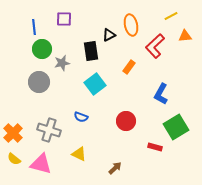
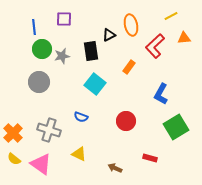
orange triangle: moved 1 px left, 2 px down
gray star: moved 7 px up
cyan square: rotated 15 degrees counterclockwise
red rectangle: moved 5 px left, 11 px down
pink triangle: rotated 20 degrees clockwise
brown arrow: rotated 112 degrees counterclockwise
